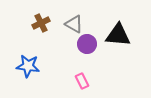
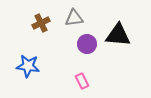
gray triangle: moved 6 px up; rotated 36 degrees counterclockwise
